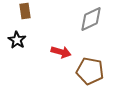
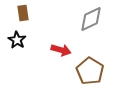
brown rectangle: moved 2 px left, 2 px down
red arrow: moved 2 px up
brown pentagon: rotated 20 degrees clockwise
